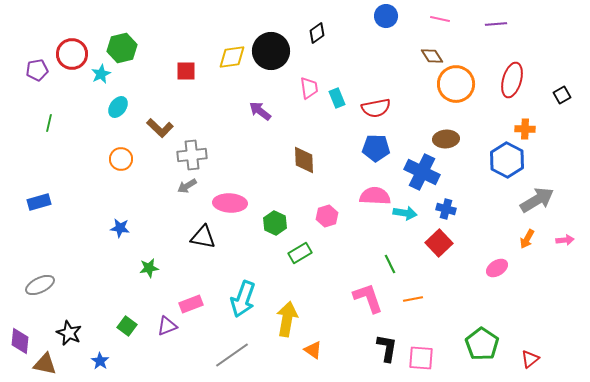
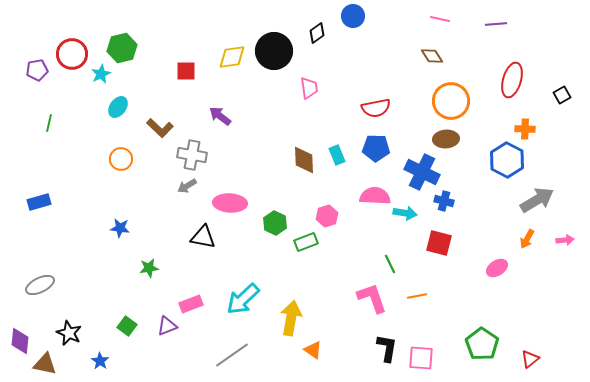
blue circle at (386, 16): moved 33 px left
black circle at (271, 51): moved 3 px right
orange circle at (456, 84): moved 5 px left, 17 px down
cyan rectangle at (337, 98): moved 57 px down
purple arrow at (260, 111): moved 40 px left, 5 px down
gray cross at (192, 155): rotated 16 degrees clockwise
blue cross at (446, 209): moved 2 px left, 8 px up
red square at (439, 243): rotated 32 degrees counterclockwise
green rectangle at (300, 253): moved 6 px right, 11 px up; rotated 10 degrees clockwise
pink L-shape at (368, 298): moved 4 px right
cyan arrow at (243, 299): rotated 27 degrees clockwise
orange line at (413, 299): moved 4 px right, 3 px up
yellow arrow at (287, 319): moved 4 px right, 1 px up
